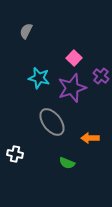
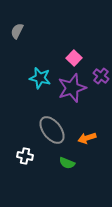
gray semicircle: moved 9 px left
cyan star: moved 1 px right
gray ellipse: moved 8 px down
orange arrow: moved 3 px left; rotated 18 degrees counterclockwise
white cross: moved 10 px right, 2 px down
